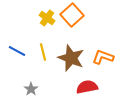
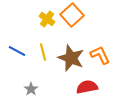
yellow cross: moved 1 px down
orange L-shape: moved 3 px left, 2 px up; rotated 45 degrees clockwise
